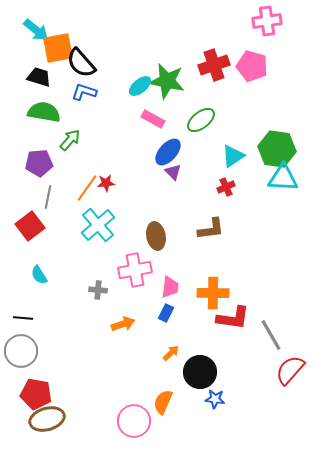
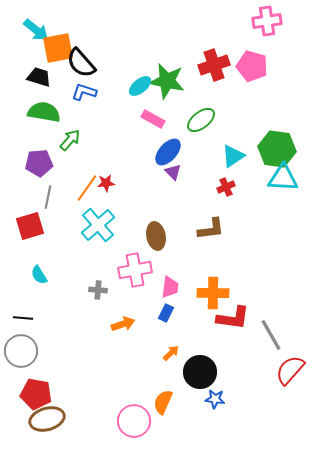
red square at (30, 226): rotated 20 degrees clockwise
